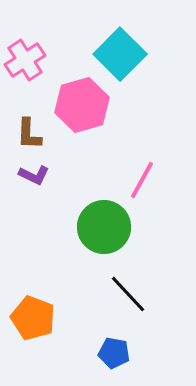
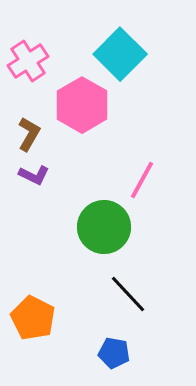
pink cross: moved 3 px right, 1 px down
pink hexagon: rotated 14 degrees counterclockwise
brown L-shape: rotated 152 degrees counterclockwise
orange pentagon: rotated 6 degrees clockwise
